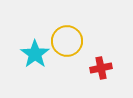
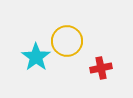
cyan star: moved 1 px right, 3 px down
